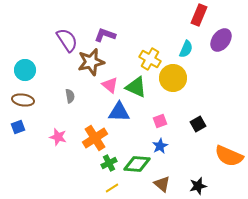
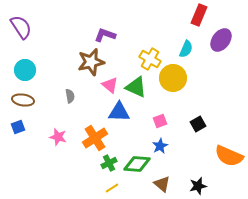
purple semicircle: moved 46 px left, 13 px up
